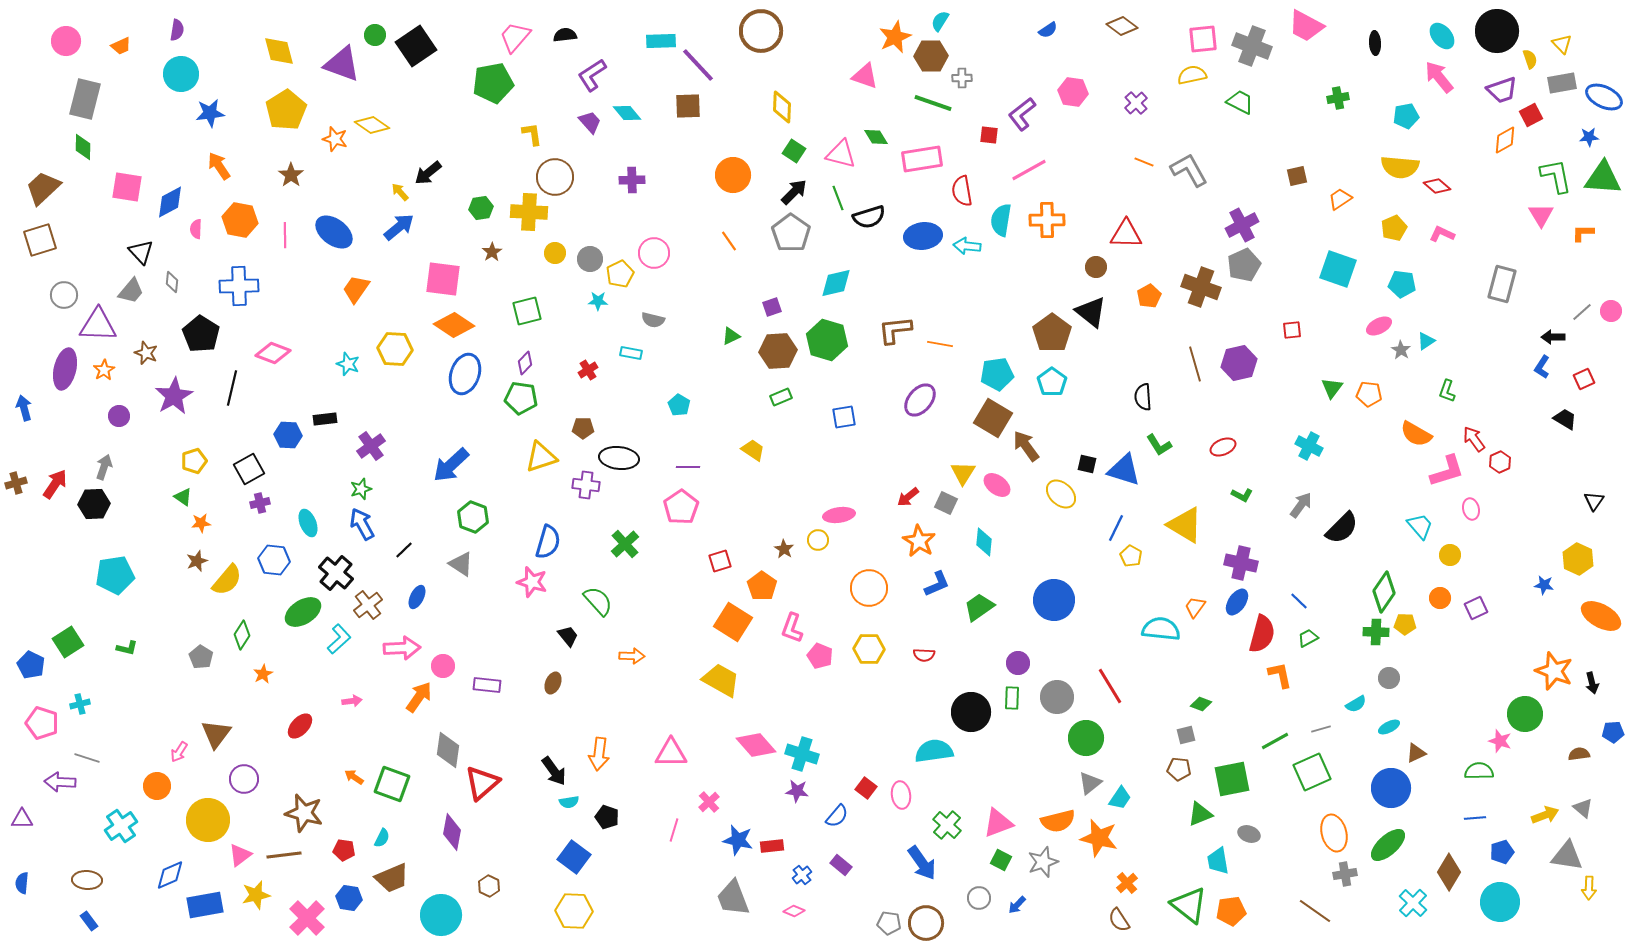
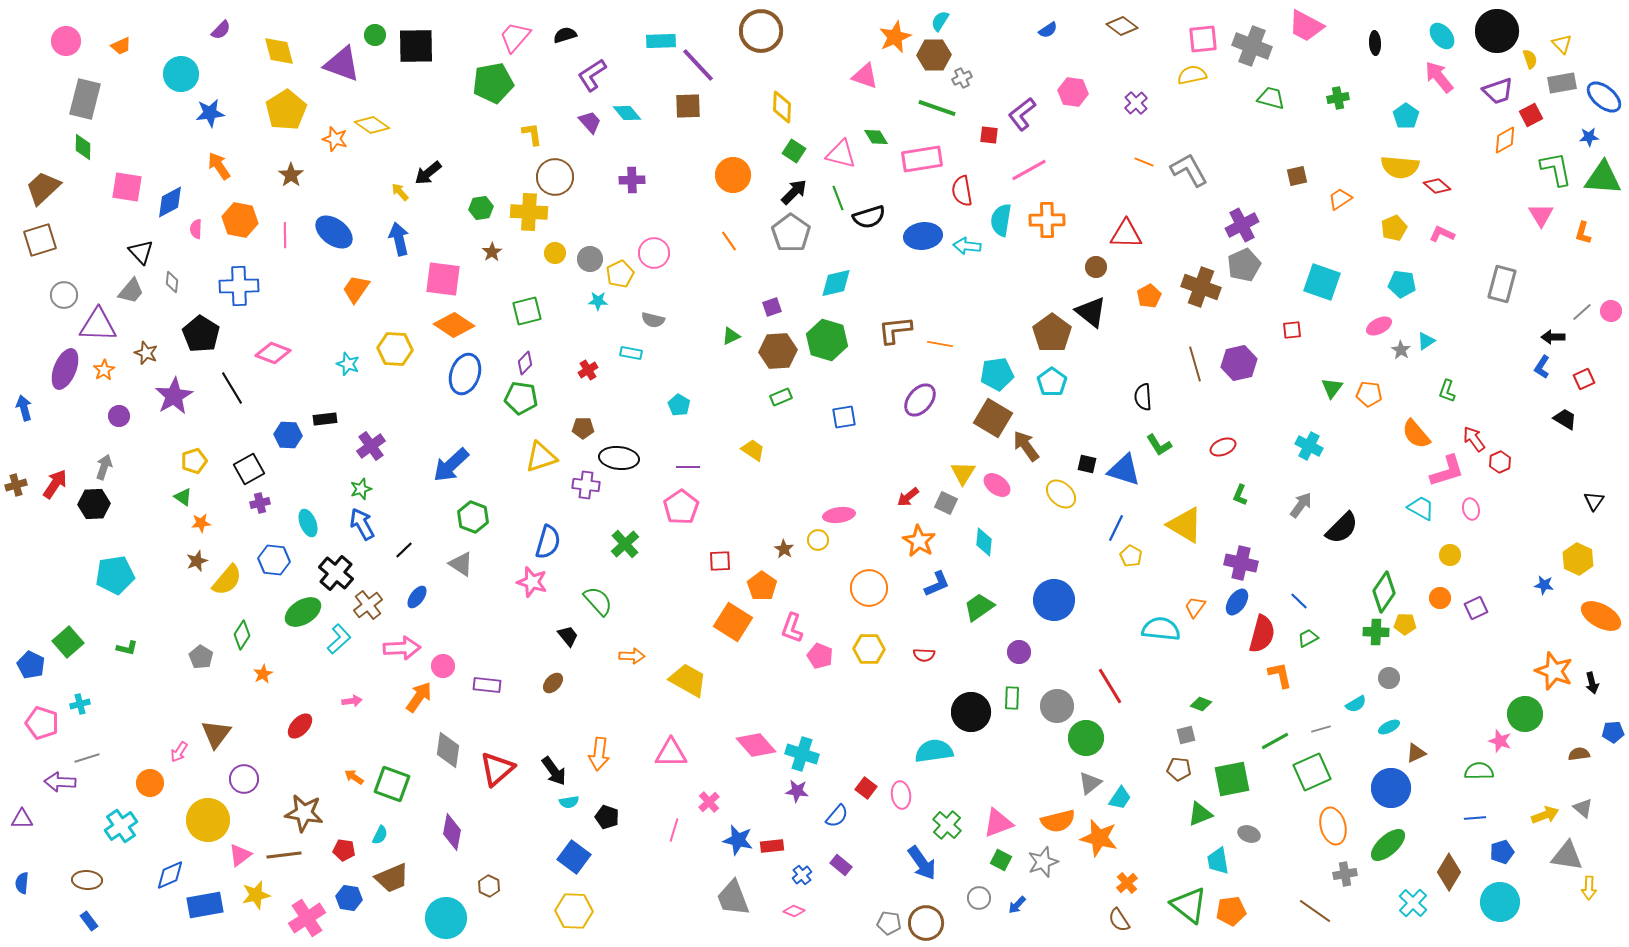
purple semicircle at (177, 30): moved 44 px right; rotated 35 degrees clockwise
black semicircle at (565, 35): rotated 10 degrees counterclockwise
black square at (416, 46): rotated 33 degrees clockwise
brown hexagon at (931, 56): moved 3 px right, 1 px up
gray cross at (962, 78): rotated 24 degrees counterclockwise
purple trapezoid at (1502, 90): moved 4 px left, 1 px down
blue ellipse at (1604, 97): rotated 15 degrees clockwise
green trapezoid at (1240, 102): moved 31 px right, 4 px up; rotated 12 degrees counterclockwise
green line at (933, 103): moved 4 px right, 5 px down
cyan pentagon at (1406, 116): rotated 25 degrees counterclockwise
green L-shape at (1556, 176): moved 7 px up
blue arrow at (399, 227): moved 12 px down; rotated 64 degrees counterclockwise
orange L-shape at (1583, 233): rotated 75 degrees counterclockwise
cyan square at (1338, 269): moved 16 px left, 13 px down
purple ellipse at (65, 369): rotated 9 degrees clockwise
black line at (232, 388): rotated 44 degrees counterclockwise
orange semicircle at (1416, 434): rotated 20 degrees clockwise
brown cross at (16, 483): moved 2 px down
green L-shape at (1242, 495): moved 2 px left; rotated 85 degrees clockwise
cyan trapezoid at (1420, 526): moved 1 px right, 18 px up; rotated 20 degrees counterclockwise
red square at (720, 561): rotated 15 degrees clockwise
blue ellipse at (417, 597): rotated 10 degrees clockwise
green square at (68, 642): rotated 8 degrees counterclockwise
purple circle at (1018, 663): moved 1 px right, 11 px up
yellow trapezoid at (721, 680): moved 33 px left
brown ellipse at (553, 683): rotated 20 degrees clockwise
gray circle at (1057, 697): moved 9 px down
gray line at (87, 758): rotated 35 degrees counterclockwise
red triangle at (482, 783): moved 15 px right, 14 px up
orange circle at (157, 786): moved 7 px left, 3 px up
brown star at (304, 813): rotated 6 degrees counterclockwise
orange ellipse at (1334, 833): moved 1 px left, 7 px up
cyan semicircle at (382, 838): moved 2 px left, 3 px up
cyan circle at (441, 915): moved 5 px right, 3 px down
pink cross at (307, 918): rotated 12 degrees clockwise
